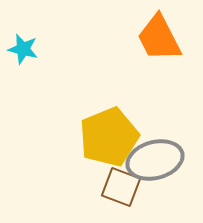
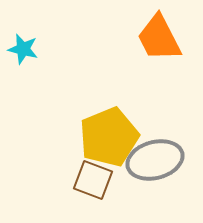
brown square: moved 28 px left, 7 px up
